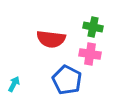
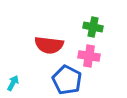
red semicircle: moved 2 px left, 6 px down
pink cross: moved 1 px left, 2 px down
cyan arrow: moved 1 px left, 1 px up
